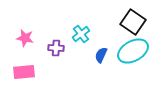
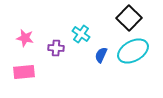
black square: moved 4 px left, 4 px up; rotated 10 degrees clockwise
cyan cross: rotated 18 degrees counterclockwise
